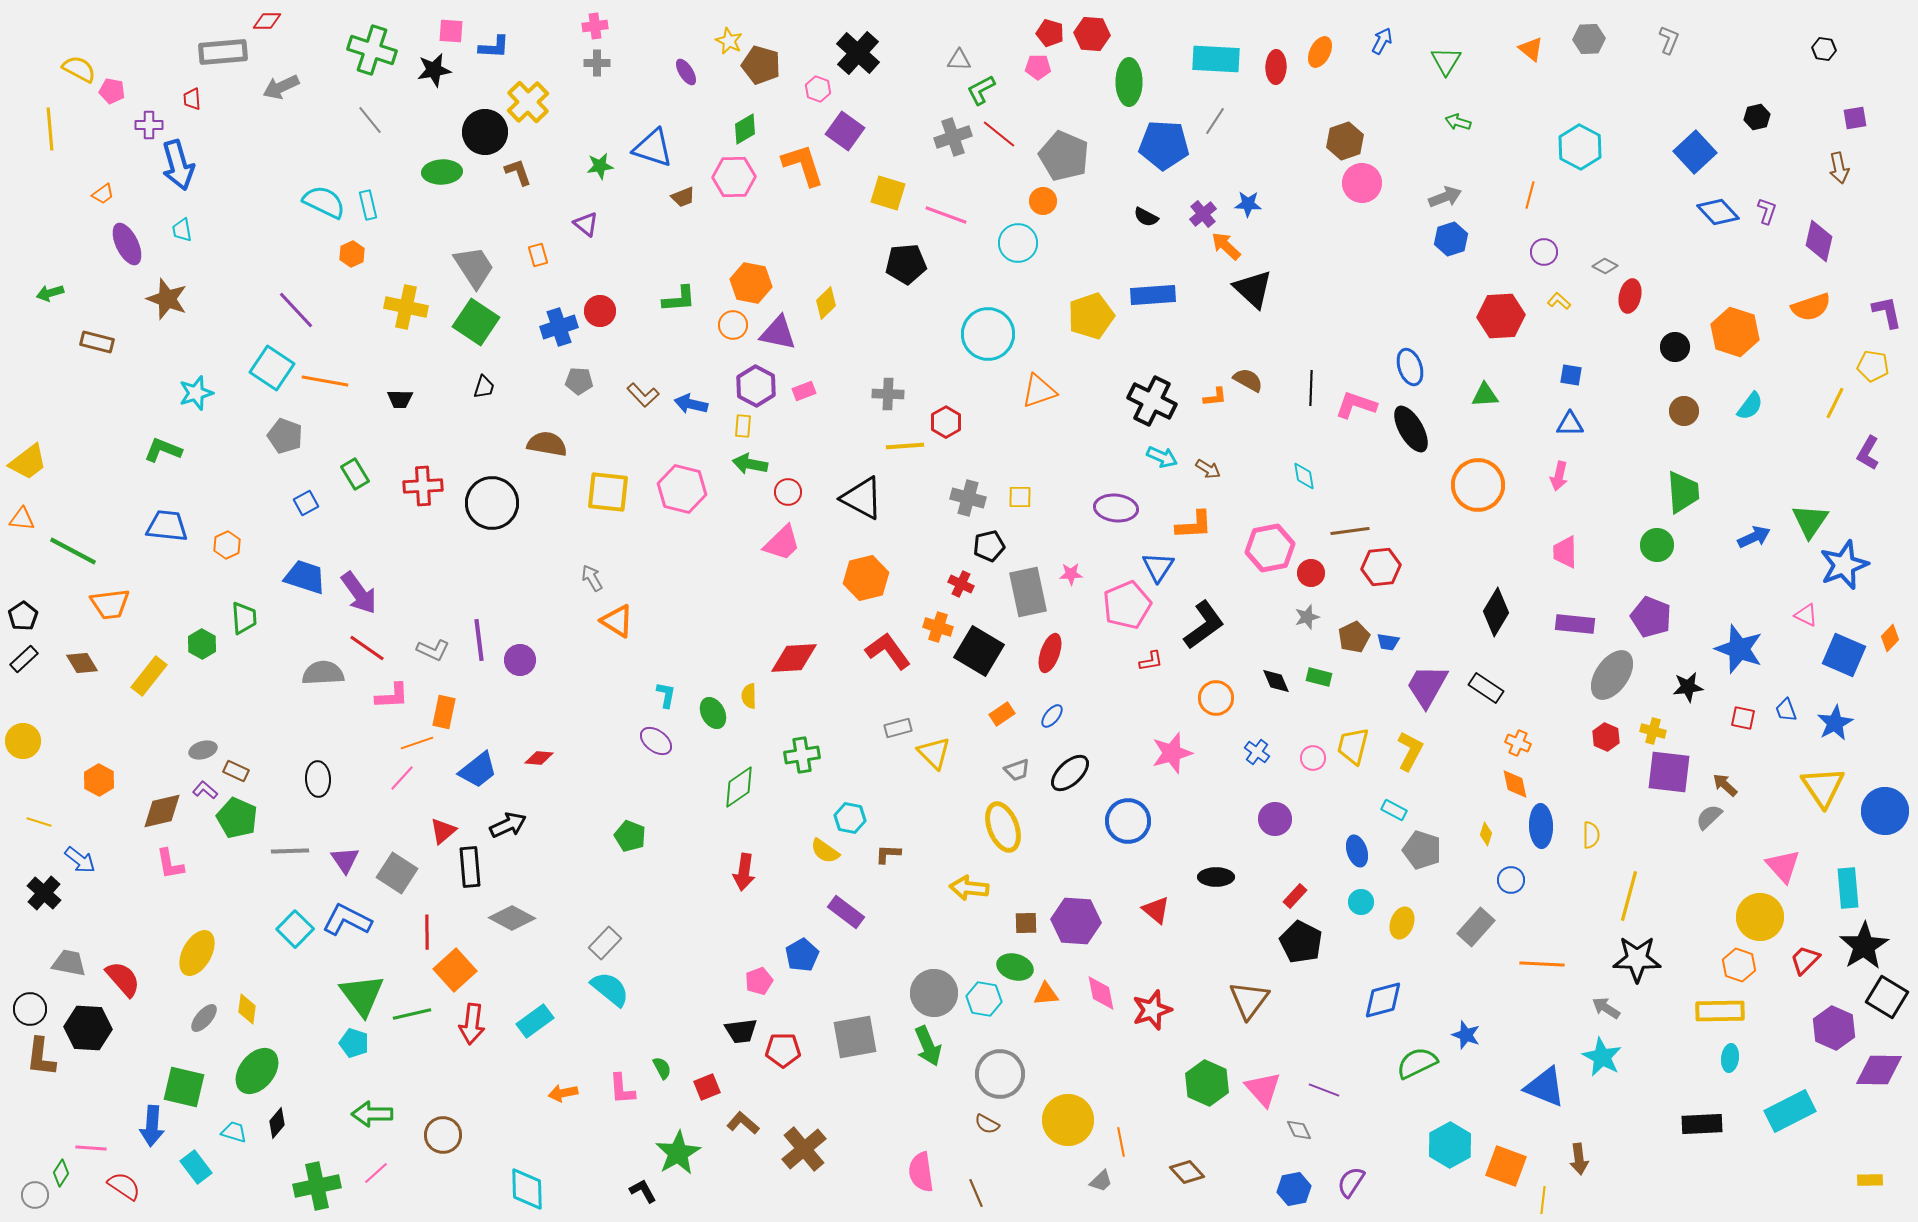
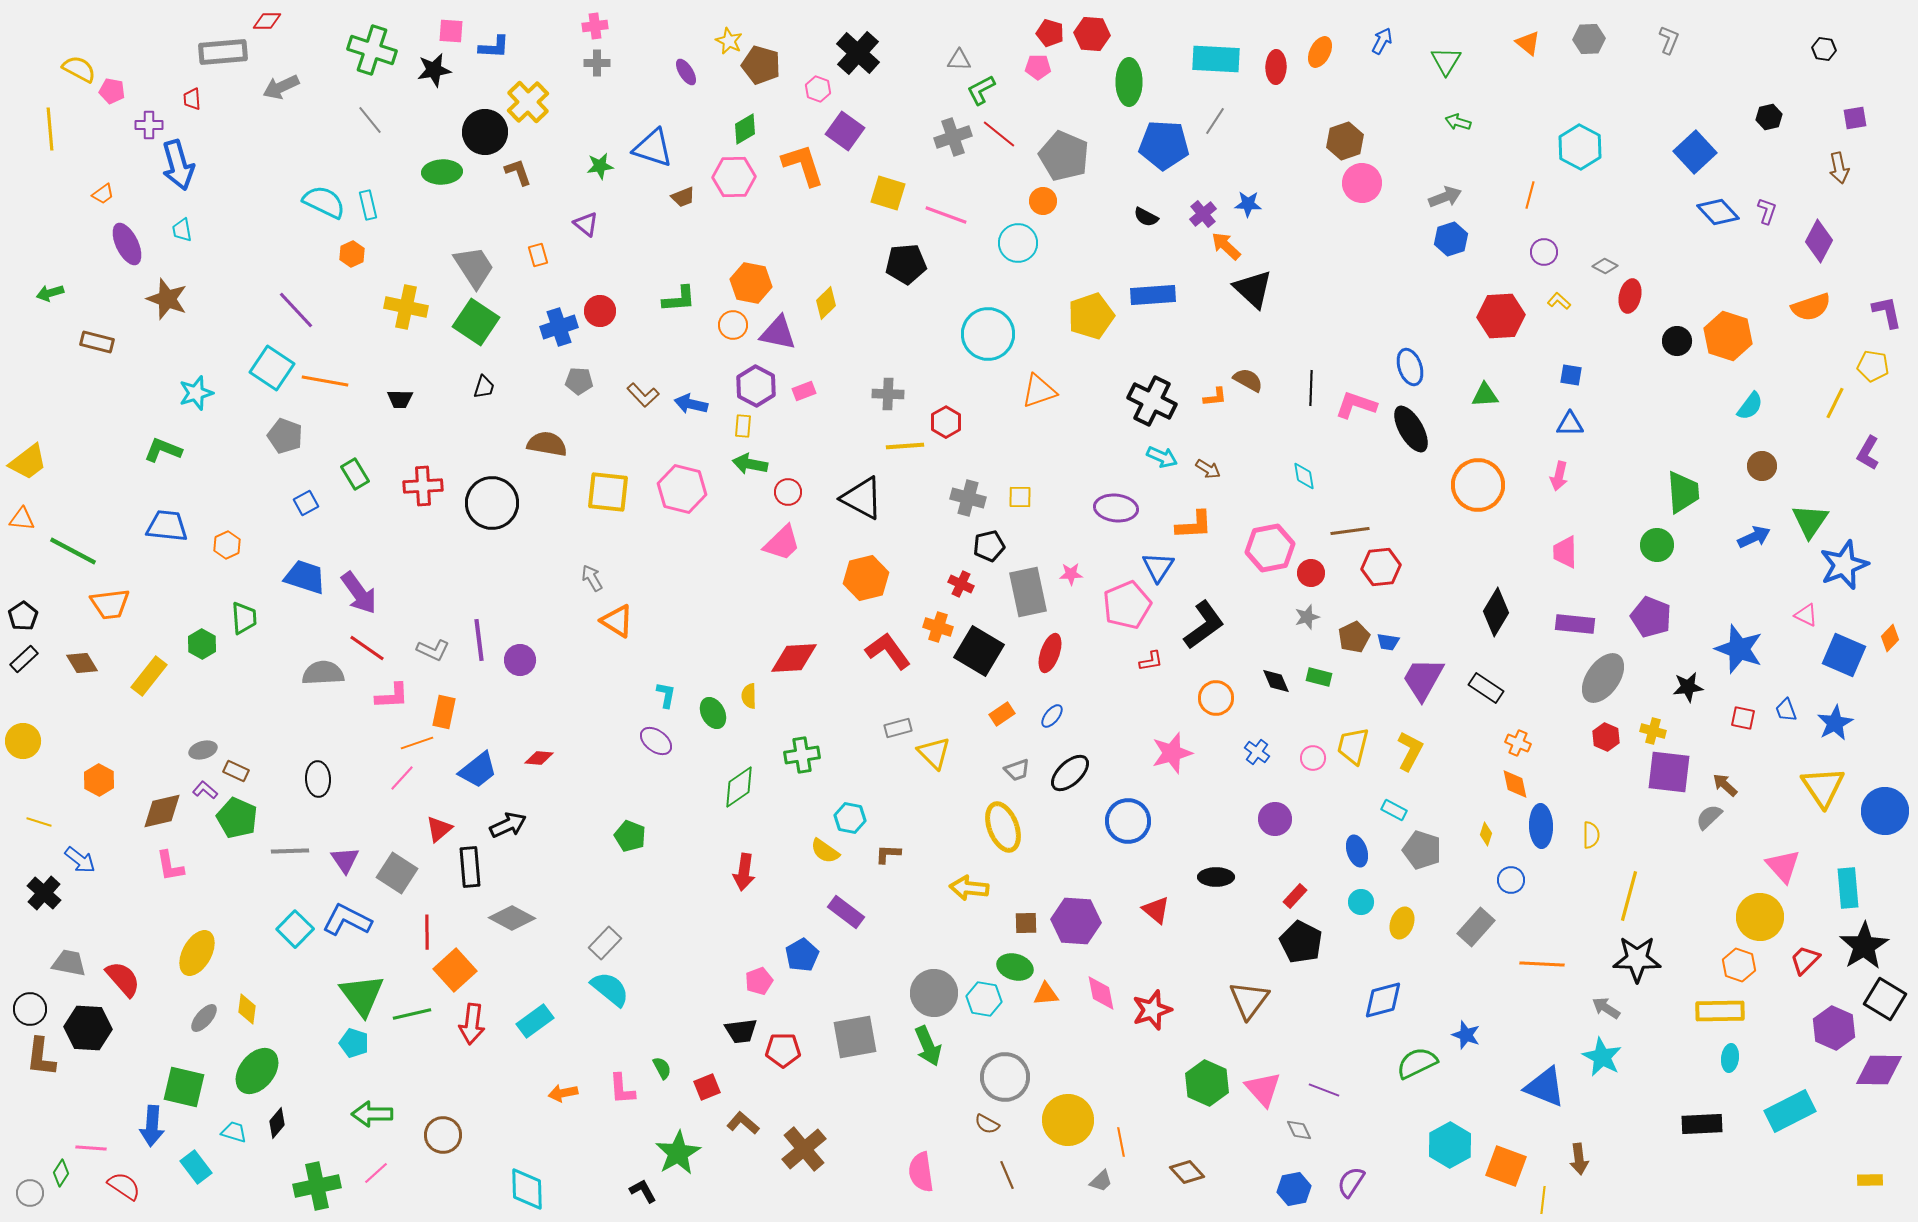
orange triangle at (1531, 49): moved 3 px left, 6 px up
black hexagon at (1757, 117): moved 12 px right
purple diamond at (1819, 241): rotated 15 degrees clockwise
orange hexagon at (1735, 332): moved 7 px left, 4 px down
black circle at (1675, 347): moved 2 px right, 6 px up
brown circle at (1684, 411): moved 78 px right, 55 px down
gray ellipse at (1612, 675): moved 9 px left, 3 px down
purple trapezoid at (1427, 686): moved 4 px left, 7 px up
red triangle at (443, 831): moved 4 px left, 2 px up
pink L-shape at (170, 864): moved 2 px down
black square at (1887, 997): moved 2 px left, 2 px down
gray circle at (1000, 1074): moved 5 px right, 3 px down
brown line at (976, 1193): moved 31 px right, 18 px up
gray circle at (35, 1195): moved 5 px left, 2 px up
